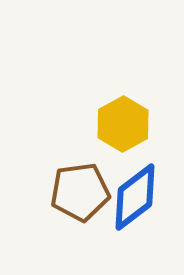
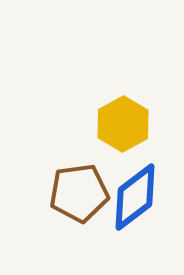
brown pentagon: moved 1 px left, 1 px down
